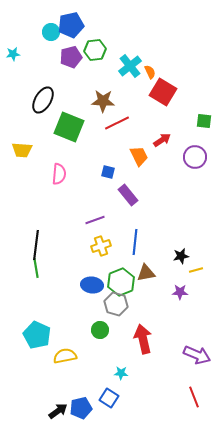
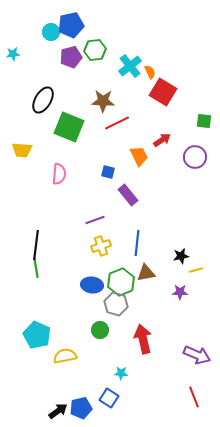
blue line at (135, 242): moved 2 px right, 1 px down
